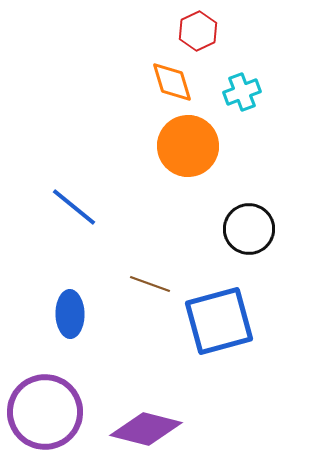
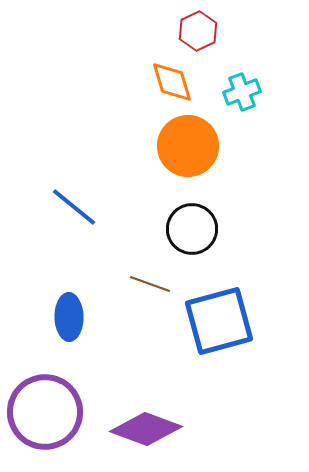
black circle: moved 57 px left
blue ellipse: moved 1 px left, 3 px down
purple diamond: rotated 6 degrees clockwise
